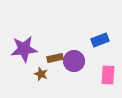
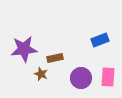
purple circle: moved 7 px right, 17 px down
pink rectangle: moved 2 px down
